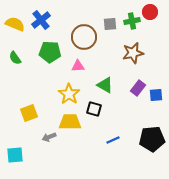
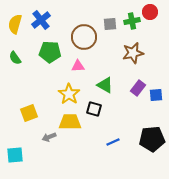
yellow semicircle: rotated 96 degrees counterclockwise
blue line: moved 2 px down
